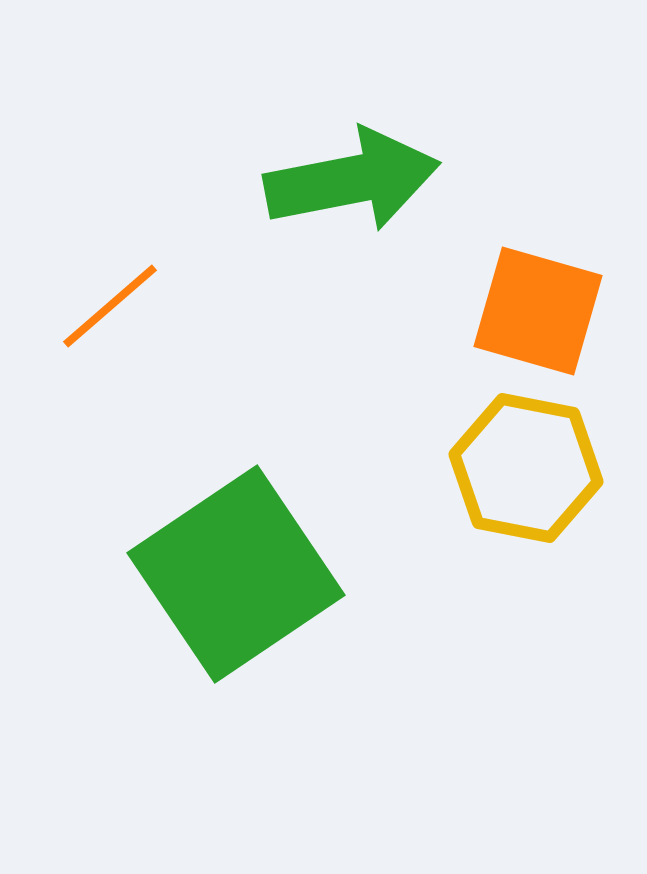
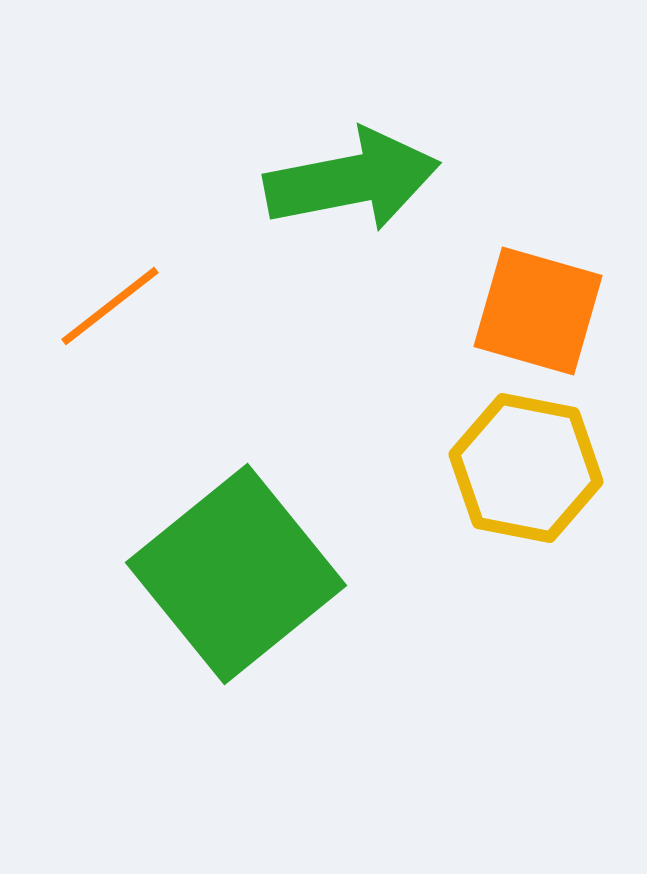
orange line: rotated 3 degrees clockwise
green square: rotated 5 degrees counterclockwise
